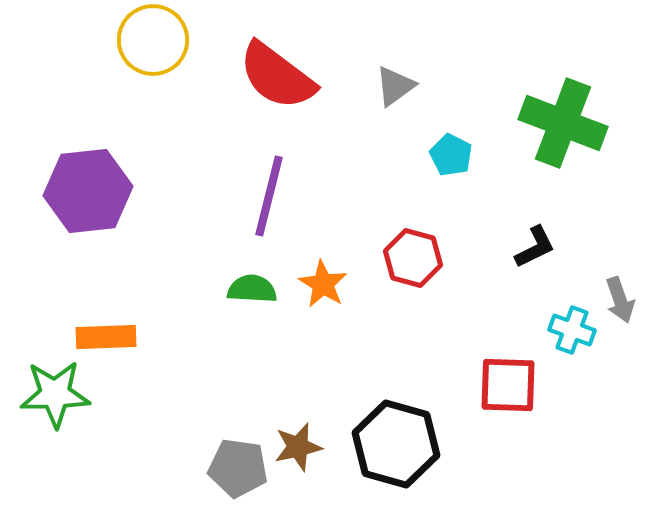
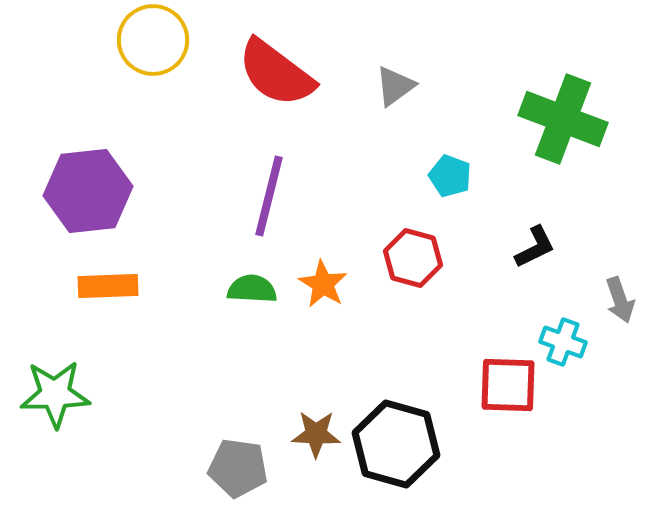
red semicircle: moved 1 px left, 3 px up
green cross: moved 4 px up
cyan pentagon: moved 1 px left, 21 px down; rotated 6 degrees counterclockwise
cyan cross: moved 9 px left, 12 px down
orange rectangle: moved 2 px right, 51 px up
brown star: moved 18 px right, 13 px up; rotated 15 degrees clockwise
